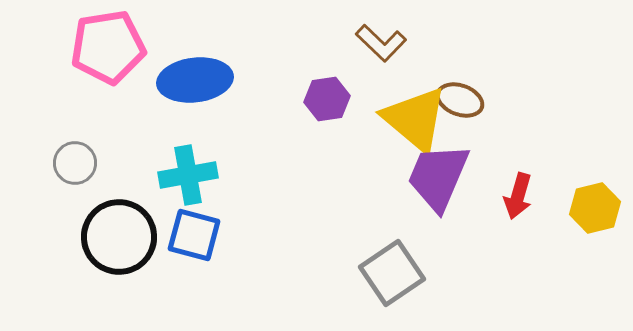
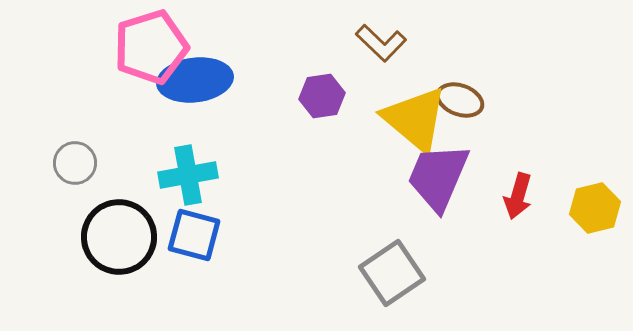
pink pentagon: moved 43 px right; rotated 8 degrees counterclockwise
purple hexagon: moved 5 px left, 3 px up
